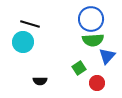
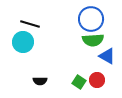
blue triangle: rotated 42 degrees counterclockwise
green square: moved 14 px down; rotated 24 degrees counterclockwise
red circle: moved 3 px up
